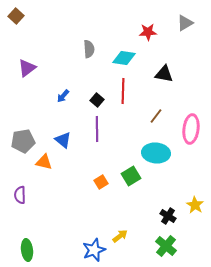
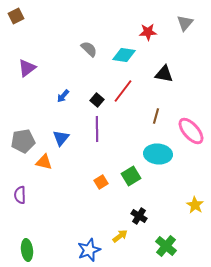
brown square: rotated 21 degrees clockwise
gray triangle: rotated 18 degrees counterclockwise
gray semicircle: rotated 42 degrees counterclockwise
cyan diamond: moved 3 px up
red line: rotated 35 degrees clockwise
brown line: rotated 21 degrees counterclockwise
pink ellipse: moved 2 px down; rotated 48 degrees counterclockwise
blue triangle: moved 2 px left, 2 px up; rotated 30 degrees clockwise
cyan ellipse: moved 2 px right, 1 px down
black cross: moved 29 px left
blue star: moved 5 px left
